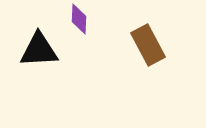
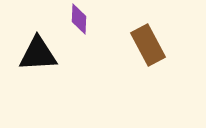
black triangle: moved 1 px left, 4 px down
